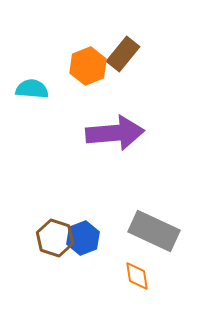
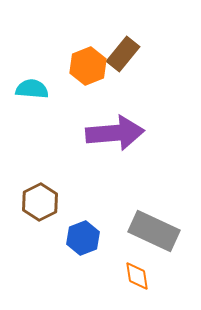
brown hexagon: moved 15 px left, 36 px up; rotated 15 degrees clockwise
